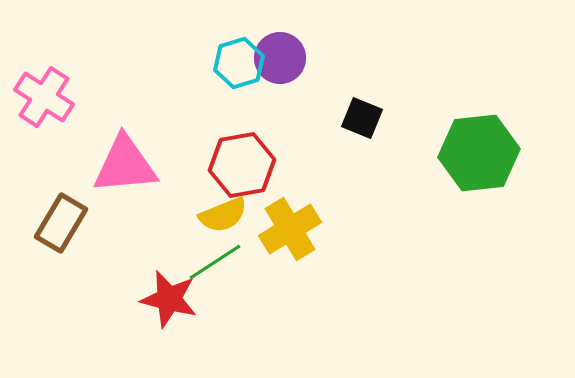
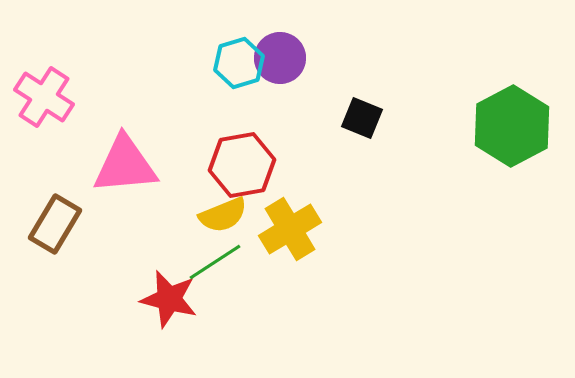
green hexagon: moved 33 px right, 27 px up; rotated 22 degrees counterclockwise
brown rectangle: moved 6 px left, 1 px down
